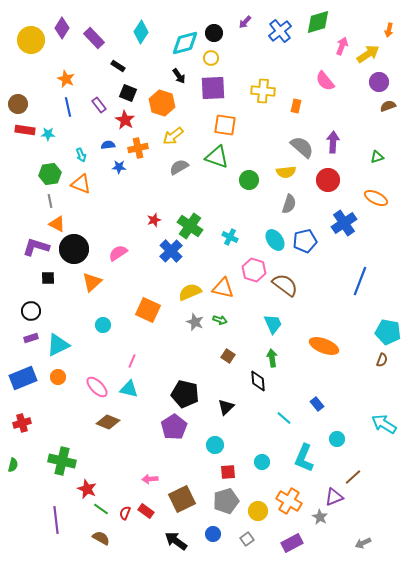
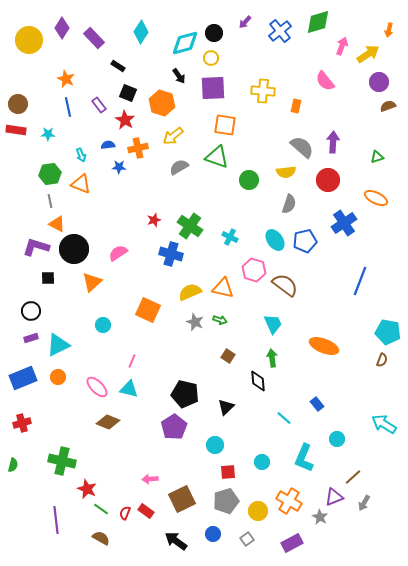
yellow circle at (31, 40): moved 2 px left
red rectangle at (25, 130): moved 9 px left
blue cross at (171, 251): moved 3 px down; rotated 30 degrees counterclockwise
gray arrow at (363, 543): moved 1 px right, 40 px up; rotated 35 degrees counterclockwise
